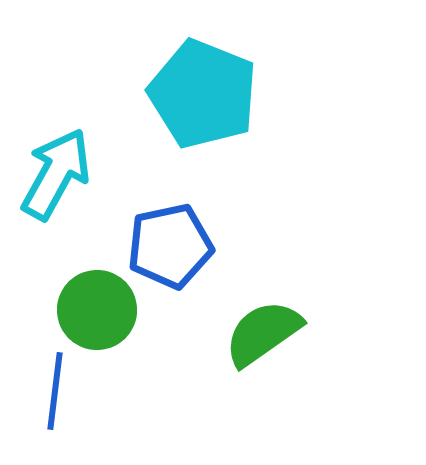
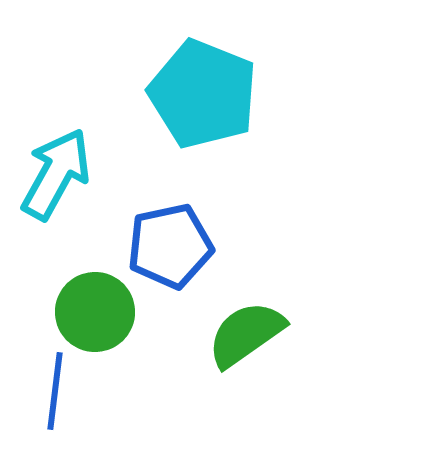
green circle: moved 2 px left, 2 px down
green semicircle: moved 17 px left, 1 px down
